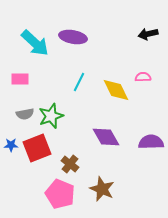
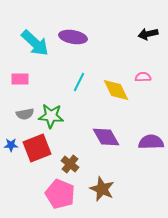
green star: rotated 25 degrees clockwise
